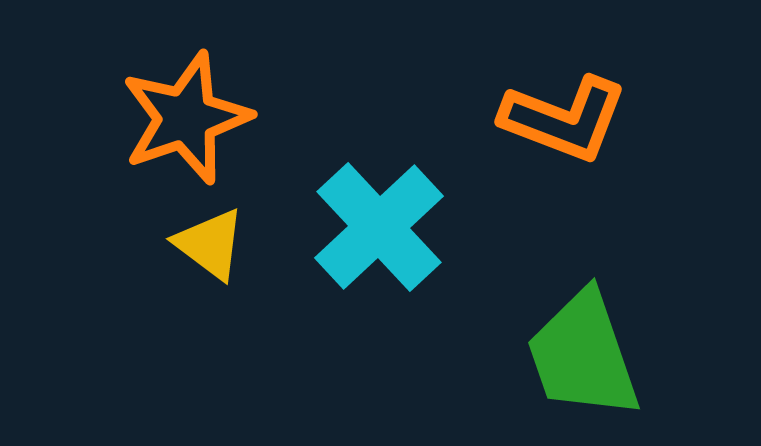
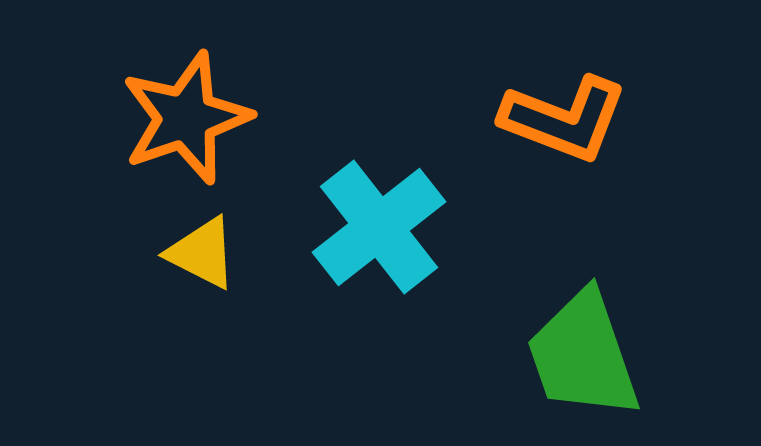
cyan cross: rotated 5 degrees clockwise
yellow triangle: moved 8 px left, 9 px down; rotated 10 degrees counterclockwise
